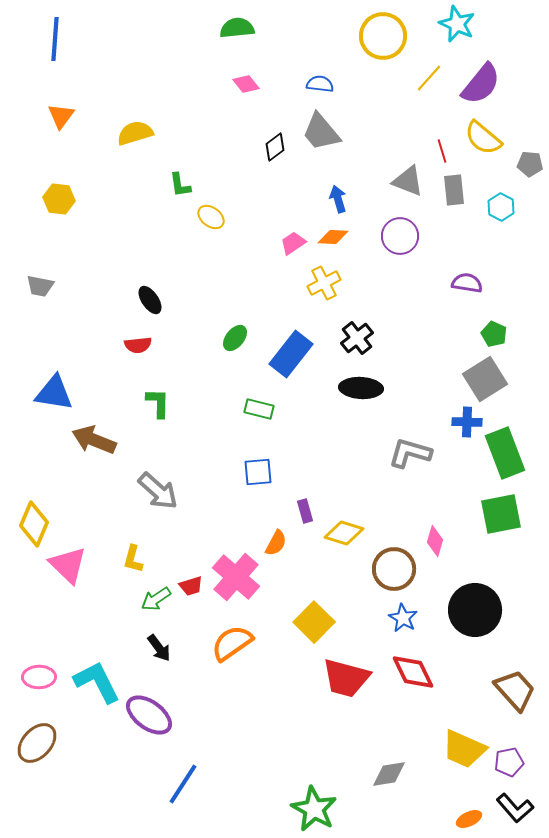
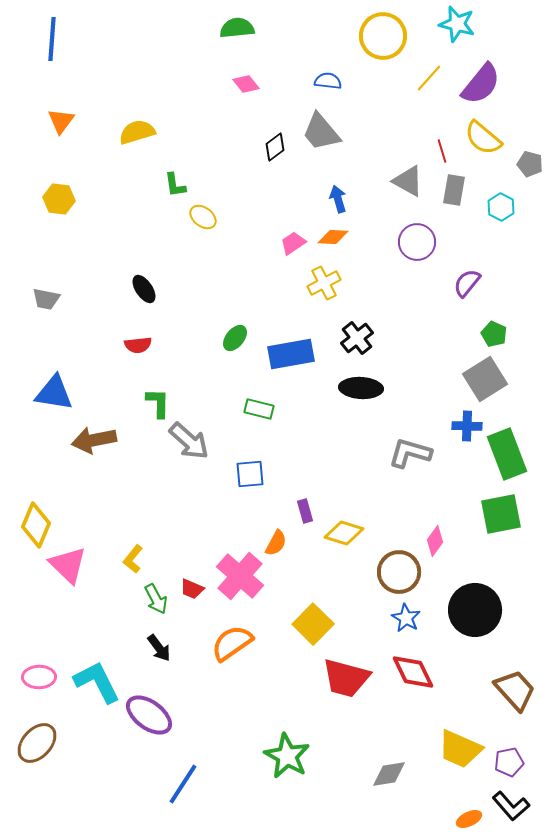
cyan star at (457, 24): rotated 9 degrees counterclockwise
blue line at (55, 39): moved 3 px left
blue semicircle at (320, 84): moved 8 px right, 3 px up
orange triangle at (61, 116): moved 5 px down
yellow semicircle at (135, 133): moved 2 px right, 1 px up
gray pentagon at (530, 164): rotated 10 degrees clockwise
gray triangle at (408, 181): rotated 8 degrees clockwise
green L-shape at (180, 185): moved 5 px left
gray rectangle at (454, 190): rotated 16 degrees clockwise
yellow ellipse at (211, 217): moved 8 px left
purple circle at (400, 236): moved 17 px right, 6 px down
purple semicircle at (467, 283): rotated 60 degrees counterclockwise
gray trapezoid at (40, 286): moved 6 px right, 13 px down
black ellipse at (150, 300): moved 6 px left, 11 px up
blue rectangle at (291, 354): rotated 42 degrees clockwise
blue cross at (467, 422): moved 4 px down
brown arrow at (94, 440): rotated 33 degrees counterclockwise
green rectangle at (505, 453): moved 2 px right, 1 px down
blue square at (258, 472): moved 8 px left, 2 px down
gray arrow at (158, 491): moved 31 px right, 50 px up
yellow diamond at (34, 524): moved 2 px right, 1 px down
pink diamond at (435, 541): rotated 20 degrees clockwise
yellow L-shape at (133, 559): rotated 24 degrees clockwise
brown circle at (394, 569): moved 5 px right, 3 px down
pink cross at (236, 577): moved 4 px right, 1 px up
red trapezoid at (191, 586): moved 1 px right, 3 px down; rotated 40 degrees clockwise
green arrow at (156, 599): rotated 84 degrees counterclockwise
blue star at (403, 618): moved 3 px right
yellow square at (314, 622): moved 1 px left, 2 px down
yellow trapezoid at (464, 749): moved 4 px left
black L-shape at (515, 808): moved 4 px left, 2 px up
green star at (314, 809): moved 27 px left, 53 px up
